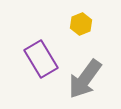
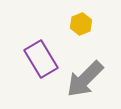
gray arrow: rotated 9 degrees clockwise
